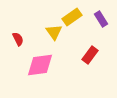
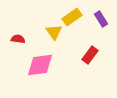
red semicircle: rotated 56 degrees counterclockwise
